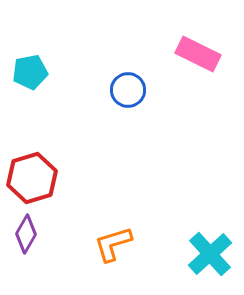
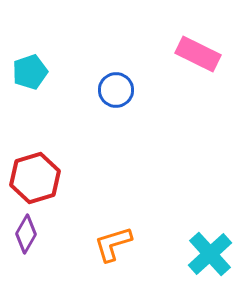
cyan pentagon: rotated 8 degrees counterclockwise
blue circle: moved 12 px left
red hexagon: moved 3 px right
